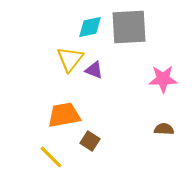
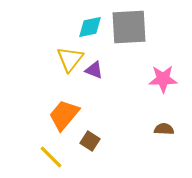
orange trapezoid: rotated 40 degrees counterclockwise
